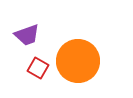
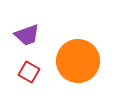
red square: moved 9 px left, 4 px down
